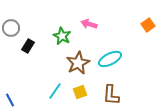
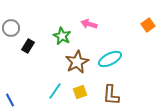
brown star: moved 1 px left, 1 px up
